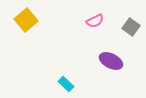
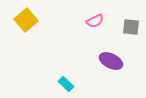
gray square: rotated 30 degrees counterclockwise
